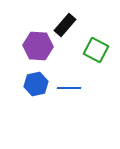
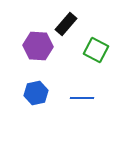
black rectangle: moved 1 px right, 1 px up
blue hexagon: moved 9 px down
blue line: moved 13 px right, 10 px down
